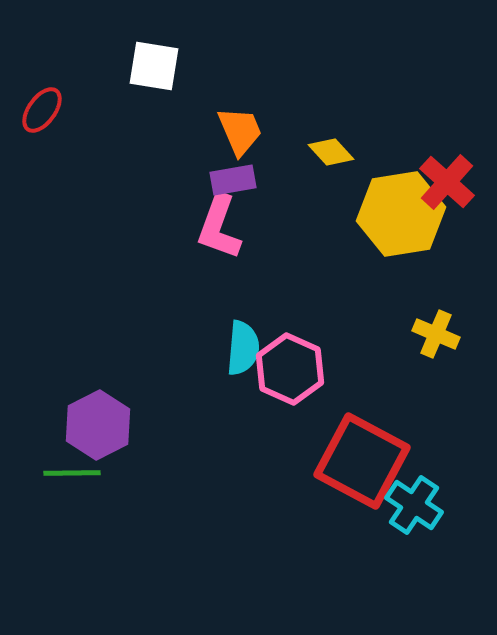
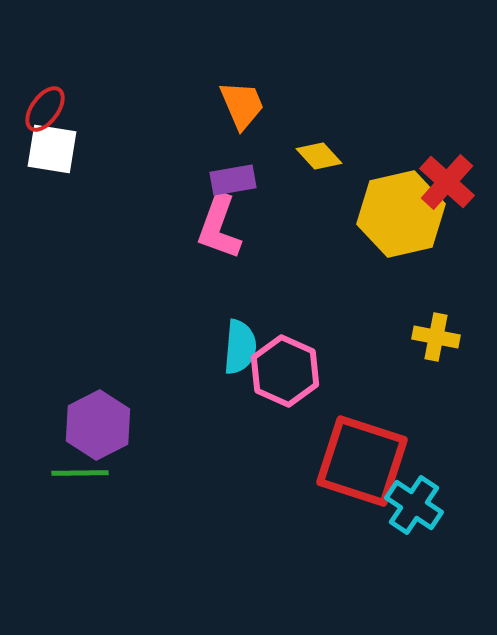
white square: moved 102 px left, 83 px down
red ellipse: moved 3 px right, 1 px up
orange trapezoid: moved 2 px right, 26 px up
yellow diamond: moved 12 px left, 4 px down
yellow hexagon: rotated 4 degrees counterclockwise
yellow cross: moved 3 px down; rotated 12 degrees counterclockwise
cyan semicircle: moved 3 px left, 1 px up
pink hexagon: moved 5 px left, 2 px down
red square: rotated 10 degrees counterclockwise
green line: moved 8 px right
